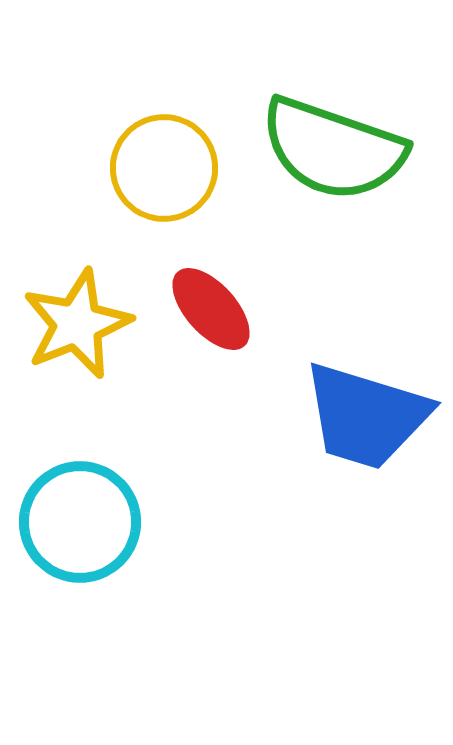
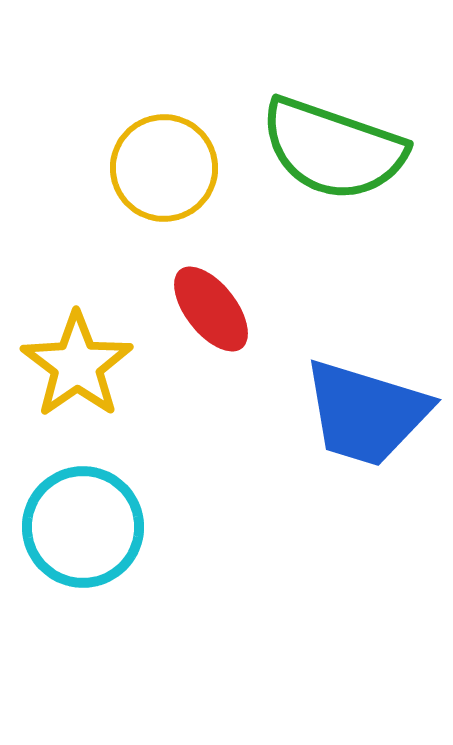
red ellipse: rotated 4 degrees clockwise
yellow star: moved 41 px down; rotated 13 degrees counterclockwise
blue trapezoid: moved 3 px up
cyan circle: moved 3 px right, 5 px down
